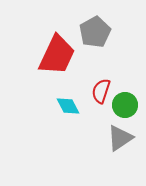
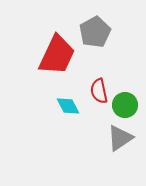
red semicircle: moved 2 px left; rotated 30 degrees counterclockwise
